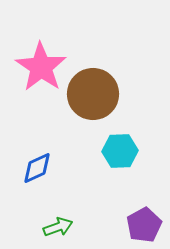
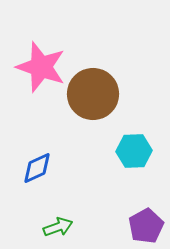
pink star: rotated 15 degrees counterclockwise
cyan hexagon: moved 14 px right
purple pentagon: moved 2 px right, 1 px down
